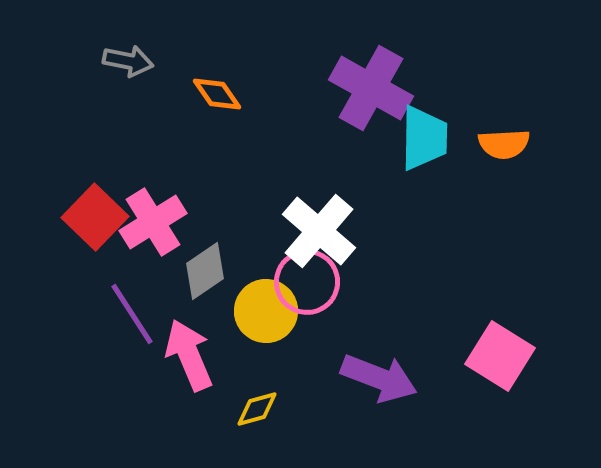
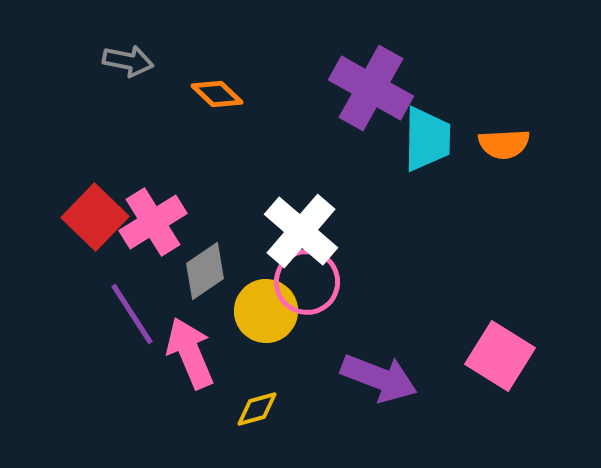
orange diamond: rotated 12 degrees counterclockwise
cyan trapezoid: moved 3 px right, 1 px down
white cross: moved 18 px left
pink arrow: moved 1 px right, 2 px up
